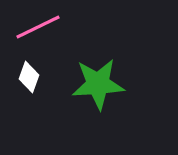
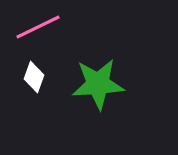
white diamond: moved 5 px right
